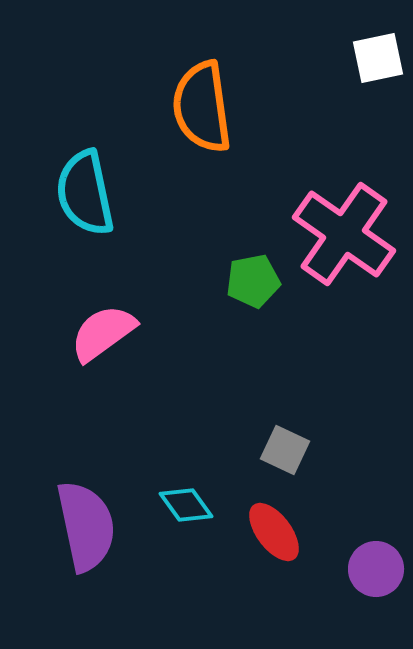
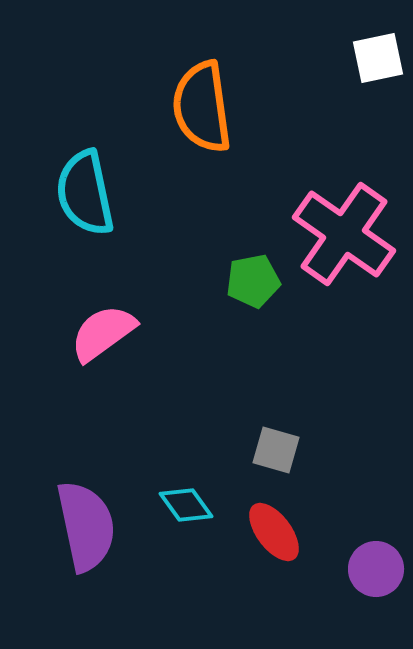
gray square: moved 9 px left; rotated 9 degrees counterclockwise
